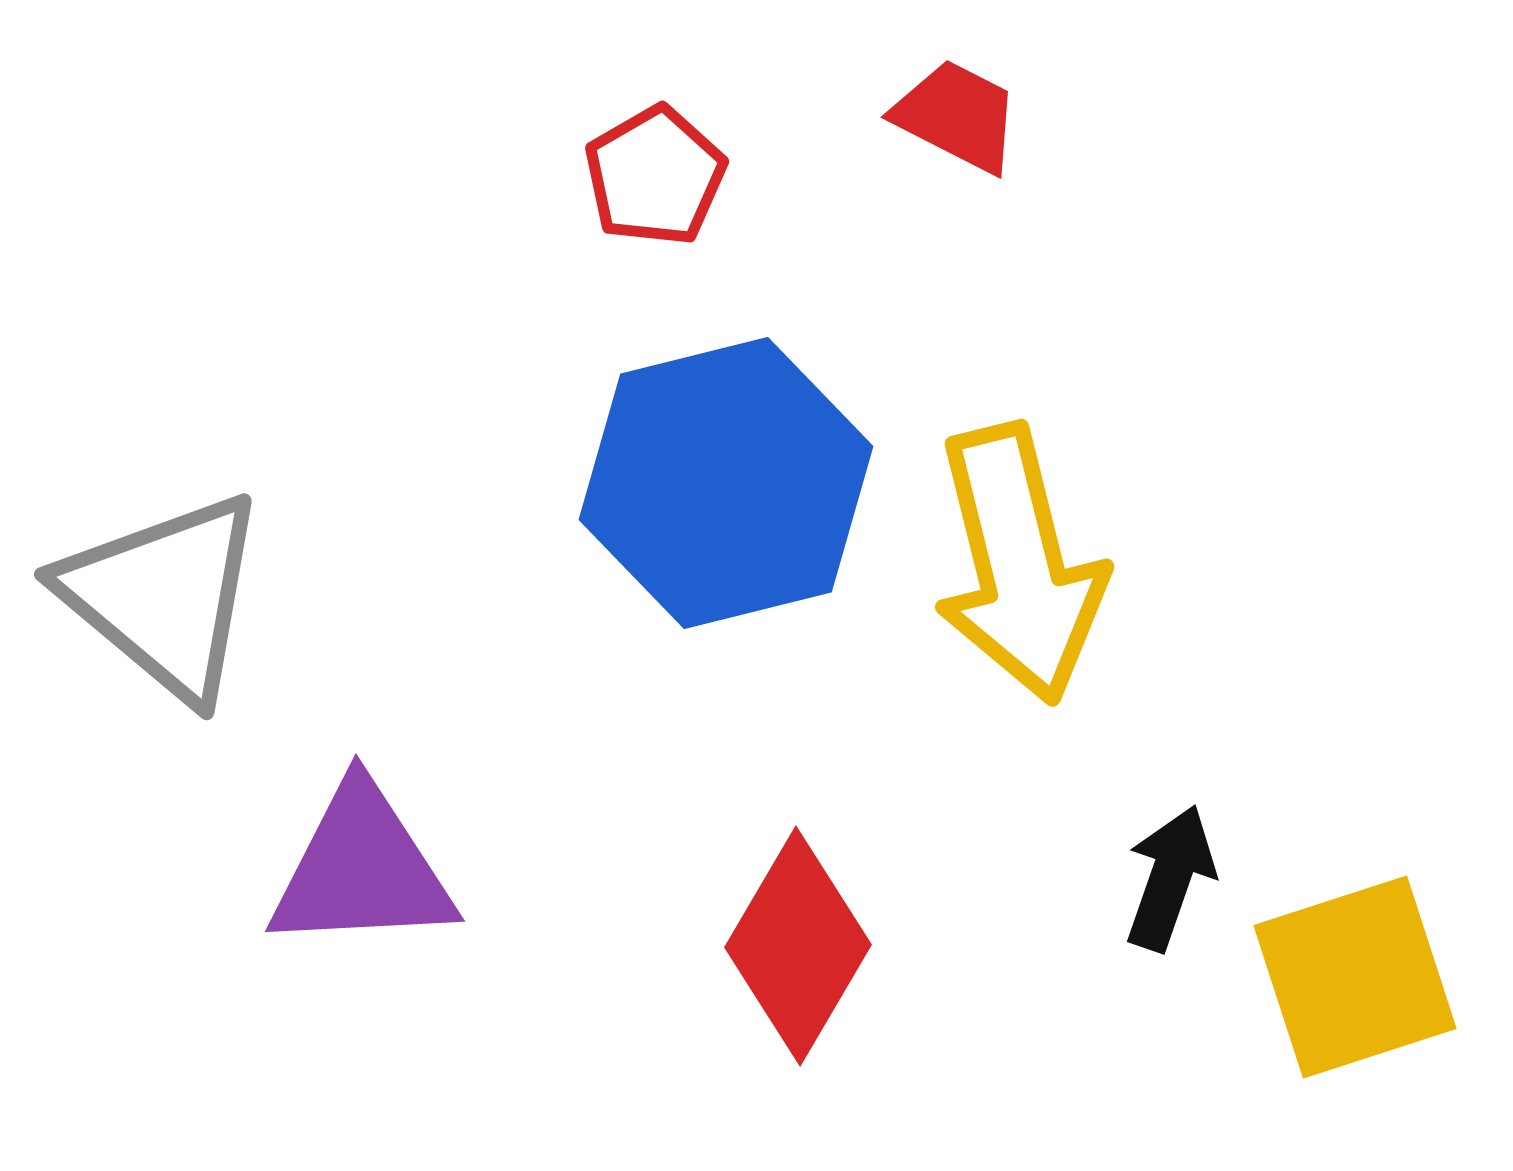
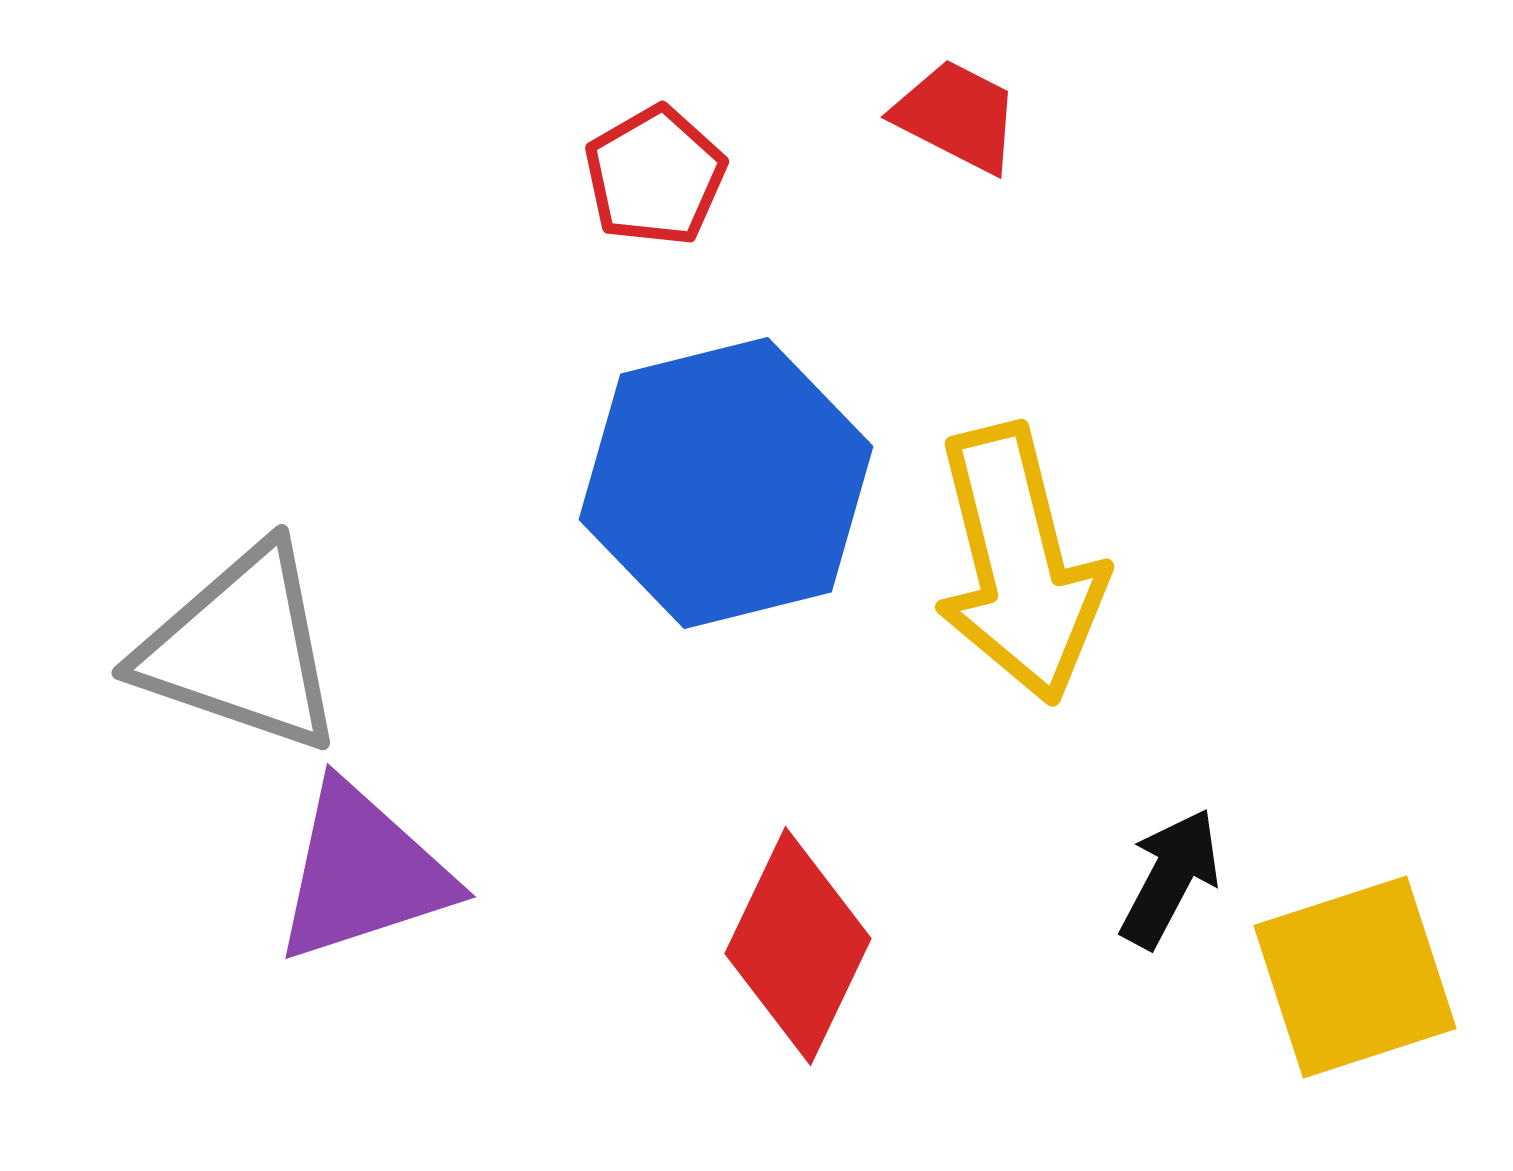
gray triangle: moved 77 px right, 53 px down; rotated 21 degrees counterclockwise
purple triangle: moved 1 px right, 4 px down; rotated 15 degrees counterclockwise
black arrow: rotated 9 degrees clockwise
red diamond: rotated 5 degrees counterclockwise
